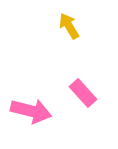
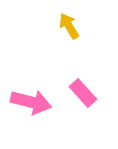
pink arrow: moved 9 px up
